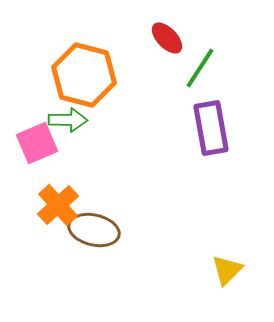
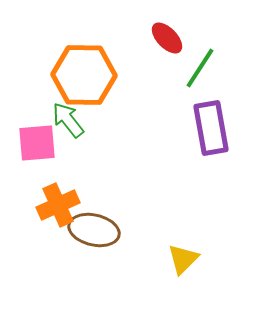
orange hexagon: rotated 14 degrees counterclockwise
green arrow: rotated 129 degrees counterclockwise
pink square: rotated 18 degrees clockwise
orange cross: rotated 18 degrees clockwise
yellow triangle: moved 44 px left, 11 px up
